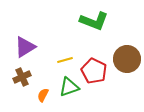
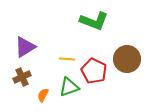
yellow line: moved 2 px right, 1 px up; rotated 21 degrees clockwise
